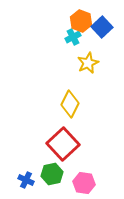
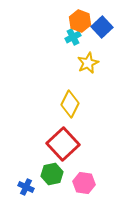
orange hexagon: moved 1 px left
blue cross: moved 7 px down
